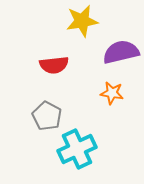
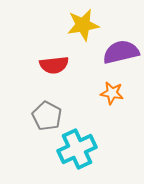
yellow star: moved 1 px right, 4 px down
